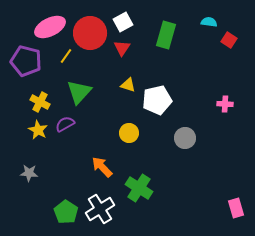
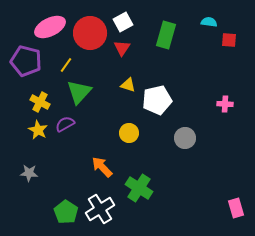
red square: rotated 28 degrees counterclockwise
yellow line: moved 9 px down
